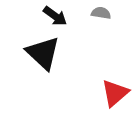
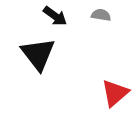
gray semicircle: moved 2 px down
black triangle: moved 5 px left, 1 px down; rotated 9 degrees clockwise
